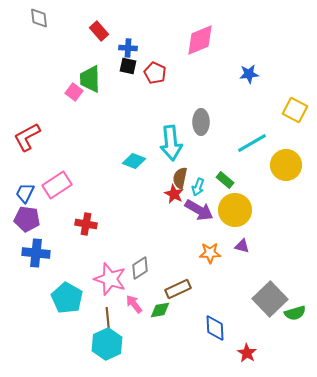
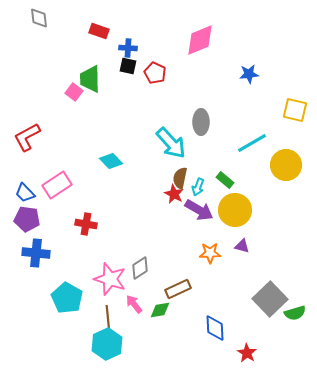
red rectangle at (99, 31): rotated 30 degrees counterclockwise
yellow square at (295, 110): rotated 15 degrees counterclockwise
cyan arrow at (171, 143): rotated 36 degrees counterclockwise
cyan diamond at (134, 161): moved 23 px left; rotated 25 degrees clockwise
blue trapezoid at (25, 193): rotated 70 degrees counterclockwise
brown line at (108, 321): moved 2 px up
